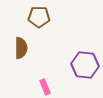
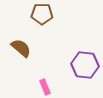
brown pentagon: moved 3 px right, 3 px up
brown semicircle: rotated 50 degrees counterclockwise
